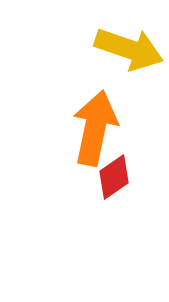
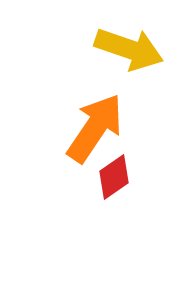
orange arrow: rotated 22 degrees clockwise
